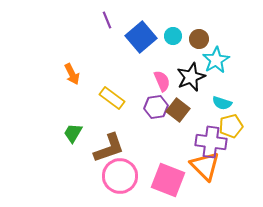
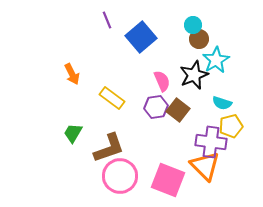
cyan circle: moved 20 px right, 11 px up
black star: moved 3 px right, 2 px up
